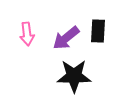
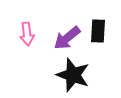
purple arrow: moved 1 px right
black star: moved 1 px left, 1 px up; rotated 20 degrees clockwise
